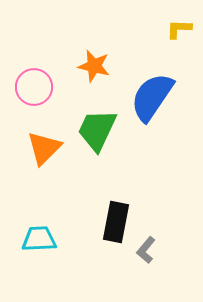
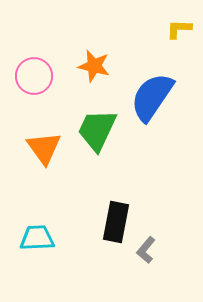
pink circle: moved 11 px up
orange triangle: rotated 21 degrees counterclockwise
cyan trapezoid: moved 2 px left, 1 px up
